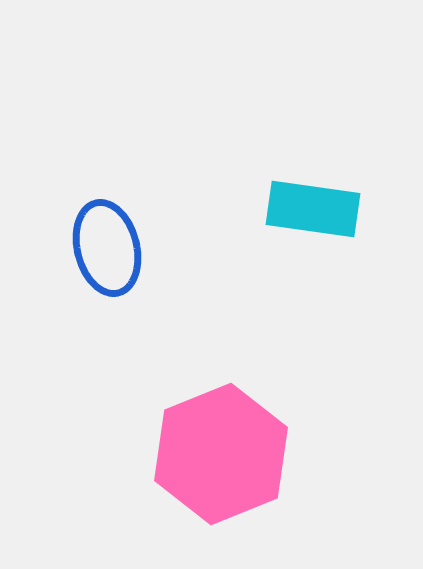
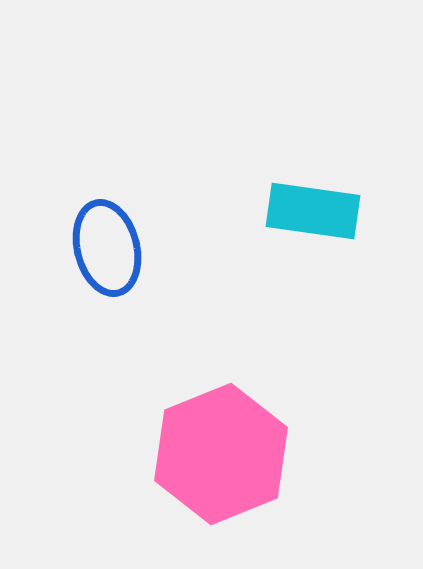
cyan rectangle: moved 2 px down
